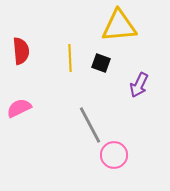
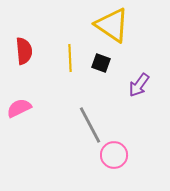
yellow triangle: moved 7 px left, 1 px up; rotated 39 degrees clockwise
red semicircle: moved 3 px right
purple arrow: rotated 10 degrees clockwise
